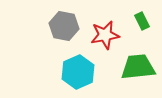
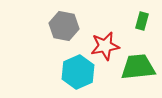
green rectangle: rotated 42 degrees clockwise
red star: moved 11 px down
